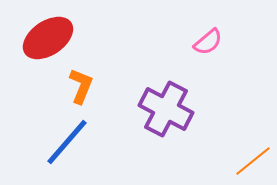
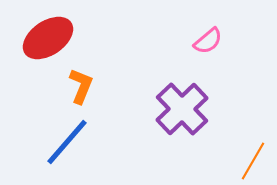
pink semicircle: moved 1 px up
purple cross: moved 16 px right; rotated 18 degrees clockwise
orange line: rotated 21 degrees counterclockwise
